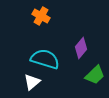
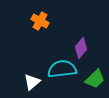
orange cross: moved 1 px left, 5 px down
cyan semicircle: moved 17 px right, 10 px down; rotated 24 degrees counterclockwise
green trapezoid: moved 4 px down
